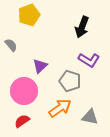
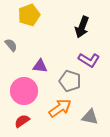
purple triangle: rotated 49 degrees clockwise
